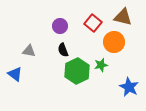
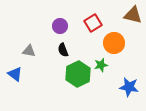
brown triangle: moved 10 px right, 2 px up
red square: rotated 18 degrees clockwise
orange circle: moved 1 px down
green hexagon: moved 1 px right, 3 px down
blue star: rotated 18 degrees counterclockwise
